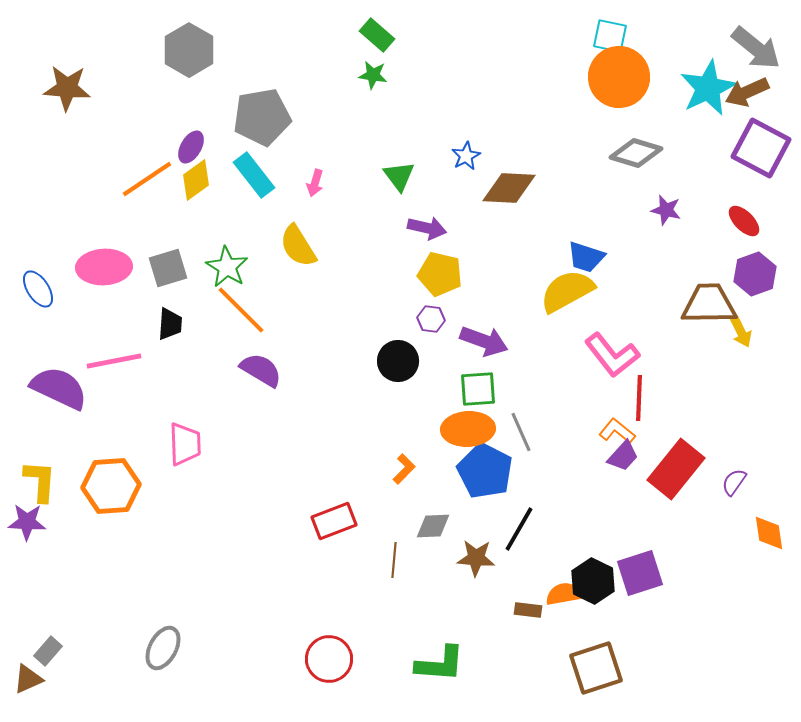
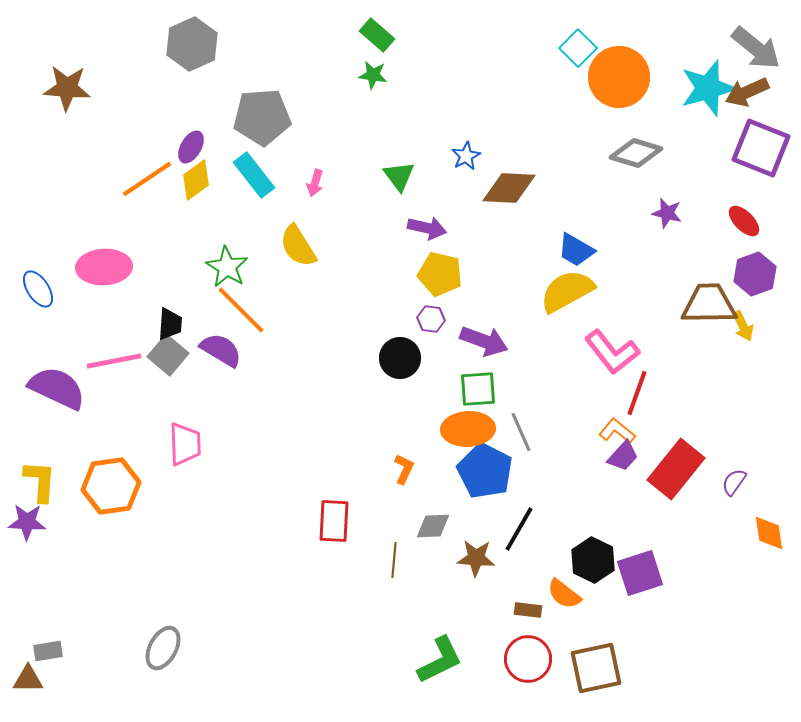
cyan square at (610, 36): moved 32 px left, 12 px down; rotated 33 degrees clockwise
gray hexagon at (189, 50): moved 3 px right, 6 px up; rotated 6 degrees clockwise
cyan star at (708, 88): rotated 10 degrees clockwise
gray pentagon at (262, 117): rotated 6 degrees clockwise
purple square at (761, 148): rotated 6 degrees counterclockwise
purple star at (666, 210): moved 1 px right, 3 px down
blue trapezoid at (586, 257): moved 10 px left, 7 px up; rotated 12 degrees clockwise
gray square at (168, 268): moved 87 px down; rotated 33 degrees counterclockwise
yellow arrow at (741, 332): moved 2 px right, 6 px up
pink L-shape at (612, 355): moved 3 px up
black circle at (398, 361): moved 2 px right, 3 px up
purple semicircle at (261, 370): moved 40 px left, 20 px up
purple semicircle at (59, 388): moved 2 px left
red line at (639, 398): moved 2 px left, 5 px up; rotated 18 degrees clockwise
orange L-shape at (404, 469): rotated 20 degrees counterclockwise
orange hexagon at (111, 486): rotated 4 degrees counterclockwise
red rectangle at (334, 521): rotated 66 degrees counterclockwise
black hexagon at (593, 581): moved 21 px up
orange semicircle at (564, 594): rotated 132 degrees counterclockwise
gray rectangle at (48, 651): rotated 40 degrees clockwise
red circle at (329, 659): moved 199 px right
green L-shape at (440, 664): moved 4 px up; rotated 30 degrees counterclockwise
brown square at (596, 668): rotated 6 degrees clockwise
brown triangle at (28, 679): rotated 24 degrees clockwise
